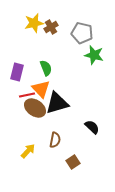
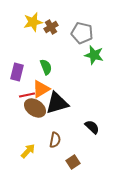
yellow star: moved 1 px left, 1 px up
green semicircle: moved 1 px up
orange triangle: rotated 42 degrees clockwise
